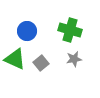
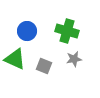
green cross: moved 3 px left, 1 px down
gray square: moved 3 px right, 3 px down; rotated 28 degrees counterclockwise
